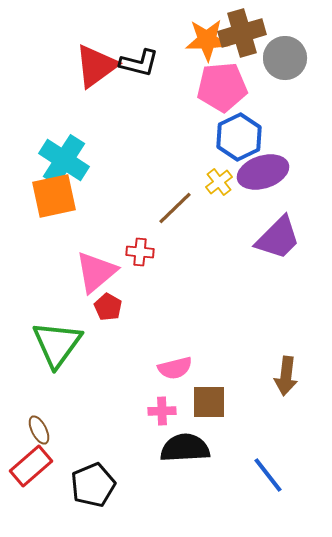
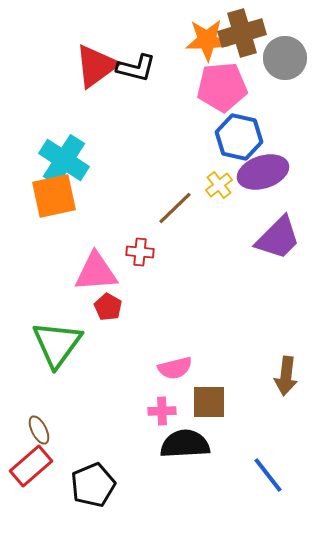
black L-shape: moved 3 px left, 5 px down
blue hexagon: rotated 21 degrees counterclockwise
yellow cross: moved 3 px down
pink triangle: rotated 36 degrees clockwise
black semicircle: moved 4 px up
